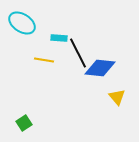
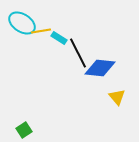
cyan rectangle: rotated 28 degrees clockwise
yellow line: moved 3 px left, 29 px up; rotated 18 degrees counterclockwise
green square: moved 7 px down
